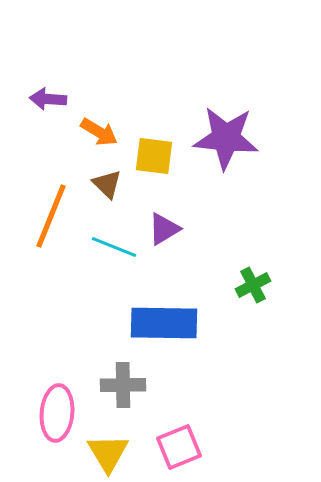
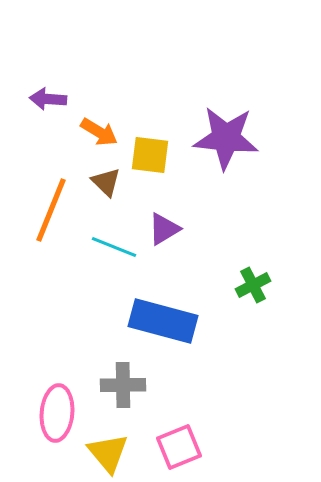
yellow square: moved 4 px left, 1 px up
brown triangle: moved 1 px left, 2 px up
orange line: moved 6 px up
blue rectangle: moved 1 px left, 2 px up; rotated 14 degrees clockwise
yellow triangle: rotated 9 degrees counterclockwise
